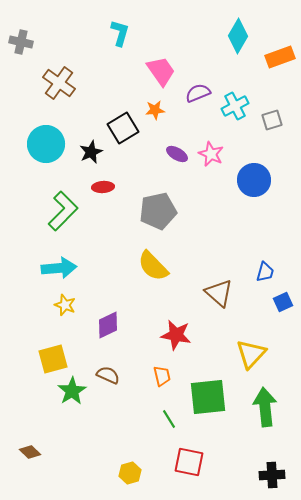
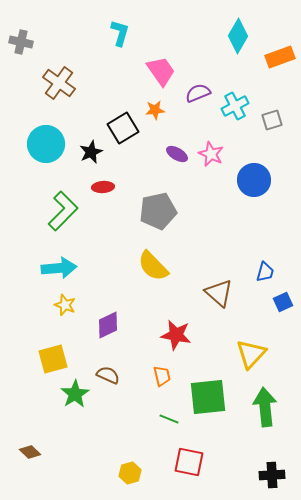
green star: moved 3 px right, 3 px down
green line: rotated 36 degrees counterclockwise
